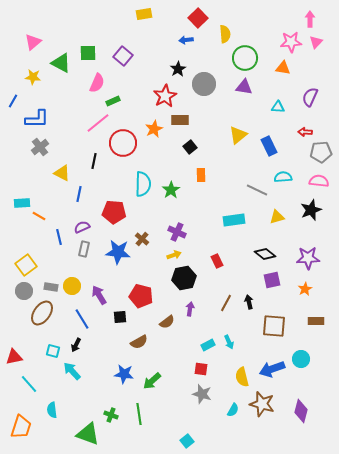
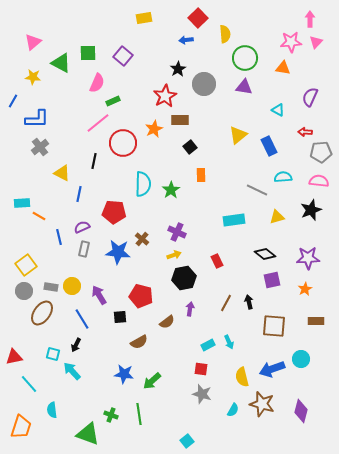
yellow rectangle at (144, 14): moved 4 px down
cyan triangle at (278, 107): moved 3 px down; rotated 24 degrees clockwise
cyan square at (53, 351): moved 3 px down
